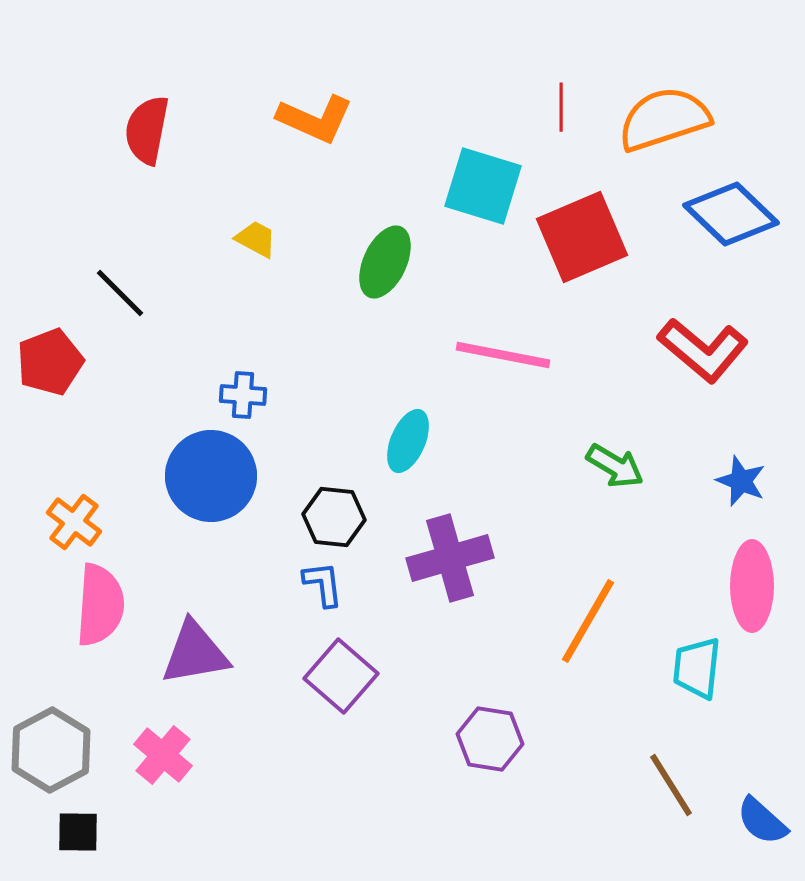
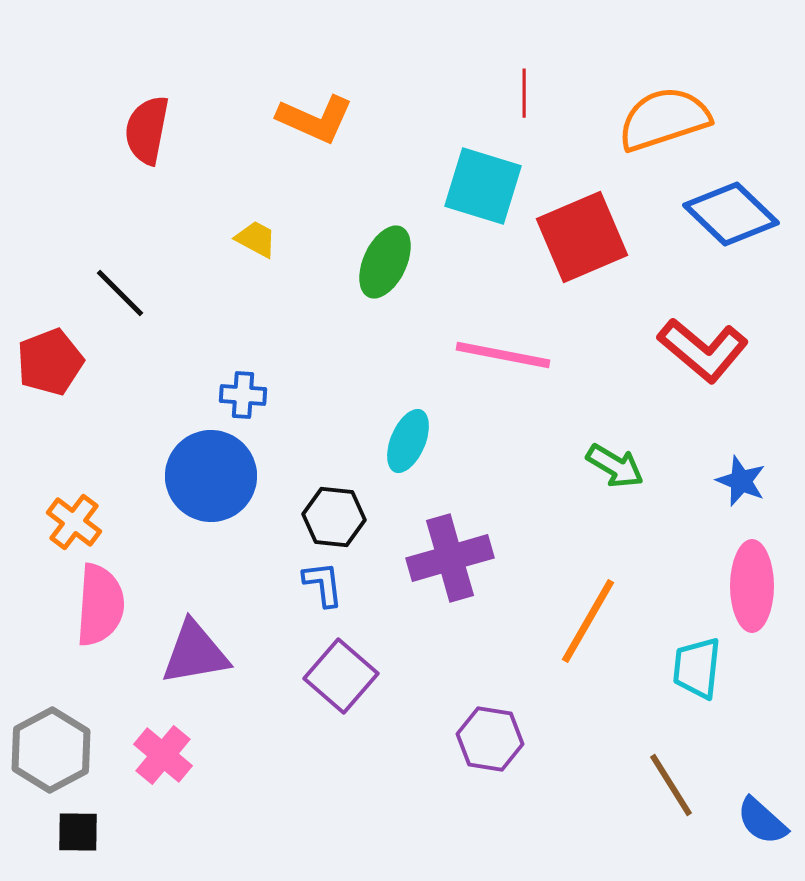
red line: moved 37 px left, 14 px up
